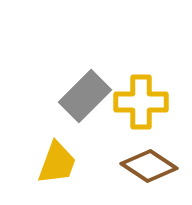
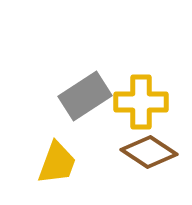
gray rectangle: rotated 12 degrees clockwise
brown diamond: moved 14 px up
